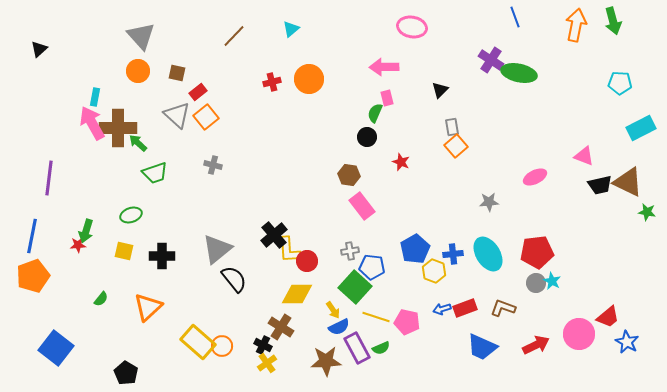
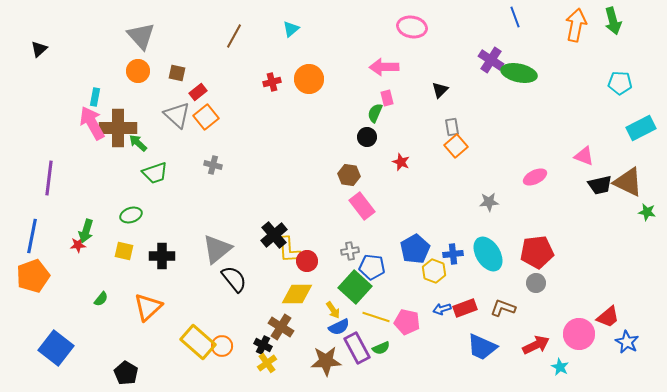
brown line at (234, 36): rotated 15 degrees counterclockwise
cyan star at (552, 281): moved 8 px right, 86 px down
